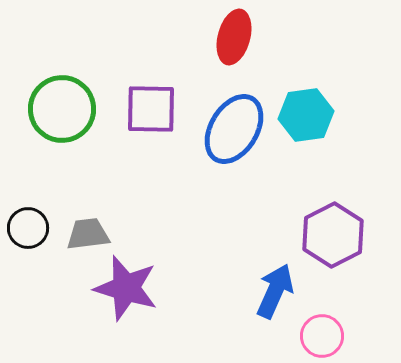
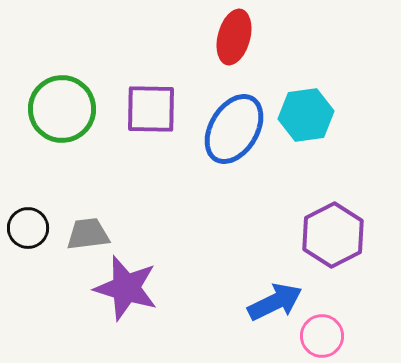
blue arrow: moved 11 px down; rotated 40 degrees clockwise
